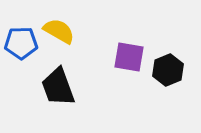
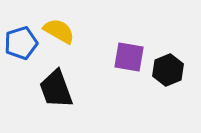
blue pentagon: rotated 16 degrees counterclockwise
black trapezoid: moved 2 px left, 2 px down
